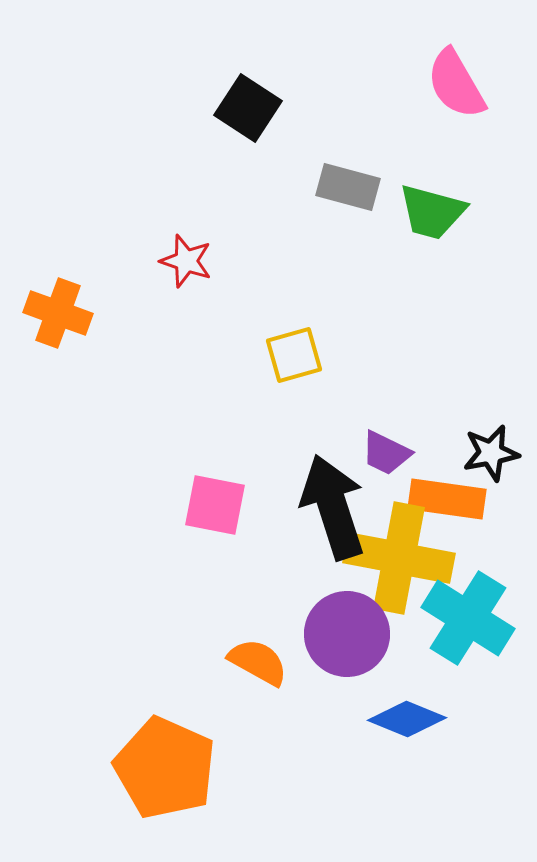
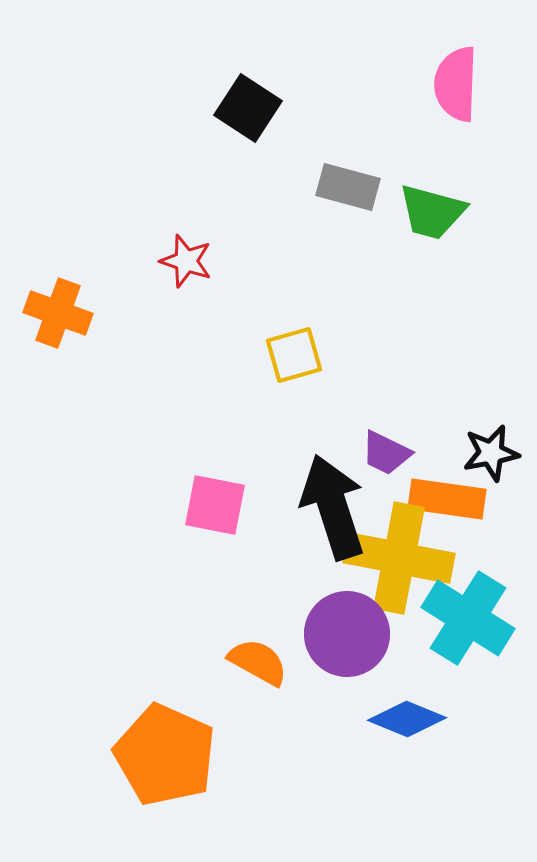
pink semicircle: rotated 32 degrees clockwise
orange pentagon: moved 13 px up
